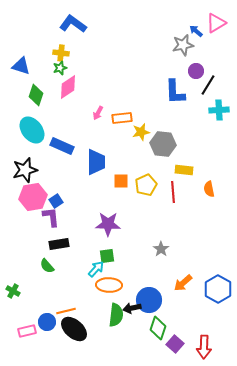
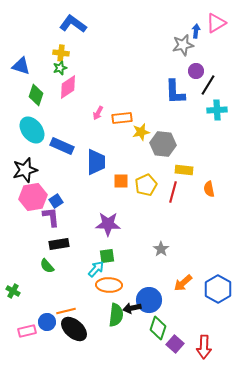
blue arrow at (196, 31): rotated 56 degrees clockwise
cyan cross at (219, 110): moved 2 px left
red line at (173, 192): rotated 20 degrees clockwise
